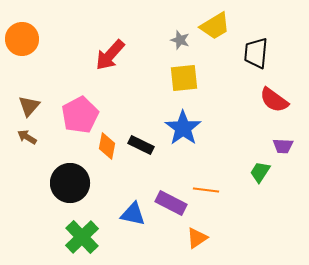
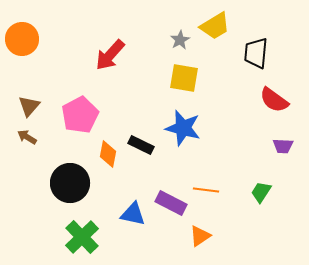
gray star: rotated 24 degrees clockwise
yellow square: rotated 16 degrees clockwise
blue star: rotated 21 degrees counterclockwise
orange diamond: moved 1 px right, 8 px down
green trapezoid: moved 1 px right, 20 px down
orange triangle: moved 3 px right, 2 px up
